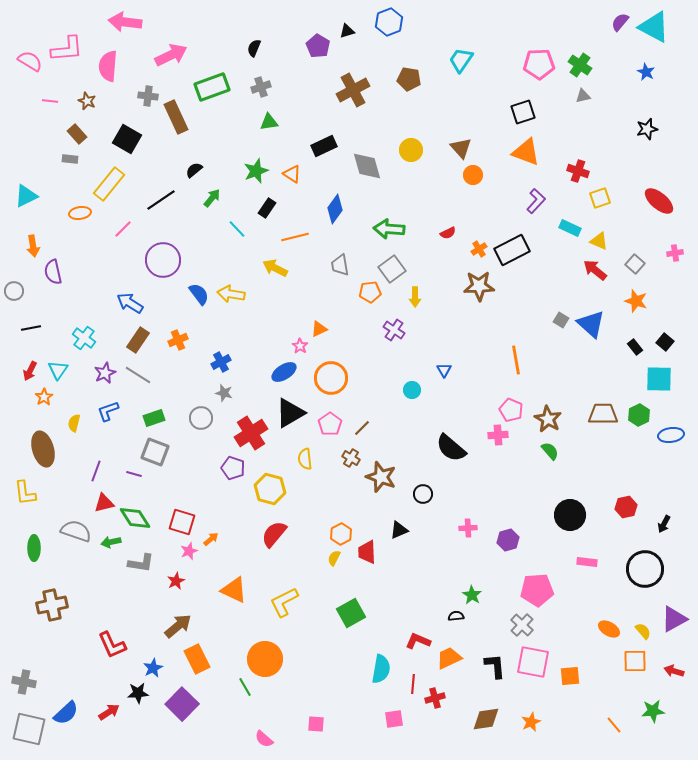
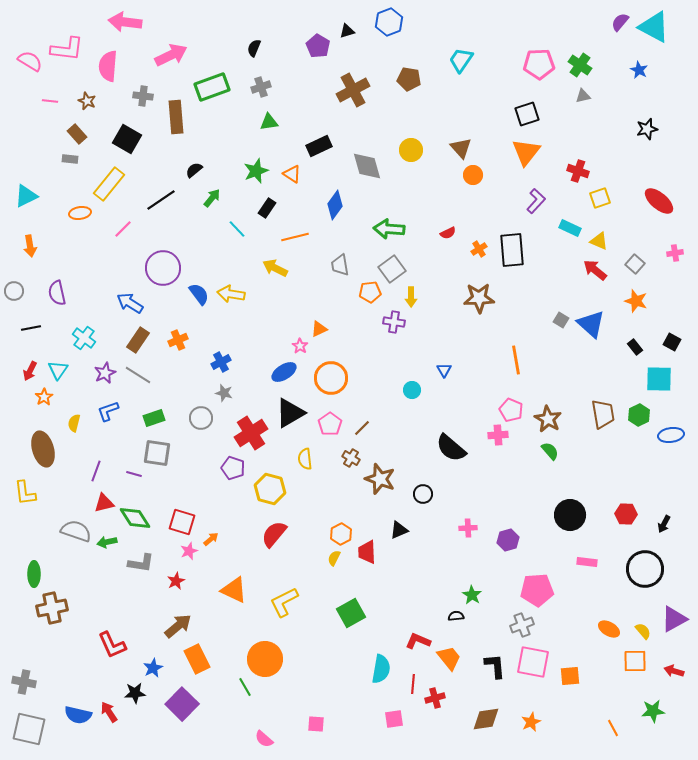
pink L-shape at (67, 49): rotated 12 degrees clockwise
blue star at (646, 72): moved 7 px left, 2 px up
gray cross at (148, 96): moved 5 px left
black square at (523, 112): moved 4 px right, 2 px down
brown rectangle at (176, 117): rotated 20 degrees clockwise
black rectangle at (324, 146): moved 5 px left
orange triangle at (526, 152): rotated 48 degrees clockwise
blue diamond at (335, 209): moved 4 px up
orange arrow at (33, 246): moved 3 px left
black rectangle at (512, 250): rotated 68 degrees counterclockwise
purple circle at (163, 260): moved 8 px down
purple semicircle at (53, 272): moved 4 px right, 21 px down
brown star at (479, 286): moved 12 px down
yellow arrow at (415, 297): moved 4 px left
purple cross at (394, 330): moved 8 px up; rotated 25 degrees counterclockwise
black square at (665, 342): moved 7 px right; rotated 12 degrees counterclockwise
brown trapezoid at (603, 414): rotated 80 degrees clockwise
gray square at (155, 452): moved 2 px right, 1 px down; rotated 12 degrees counterclockwise
brown star at (381, 477): moved 1 px left, 2 px down
red hexagon at (626, 507): moved 7 px down; rotated 15 degrees clockwise
green arrow at (111, 542): moved 4 px left
green ellipse at (34, 548): moved 26 px down
brown cross at (52, 605): moved 3 px down
gray cross at (522, 625): rotated 25 degrees clockwise
orange trapezoid at (449, 658): rotated 76 degrees clockwise
black star at (138, 693): moved 3 px left
red arrow at (109, 712): rotated 90 degrees counterclockwise
blue semicircle at (66, 713): moved 12 px right, 2 px down; rotated 56 degrees clockwise
orange line at (614, 725): moved 1 px left, 3 px down; rotated 12 degrees clockwise
